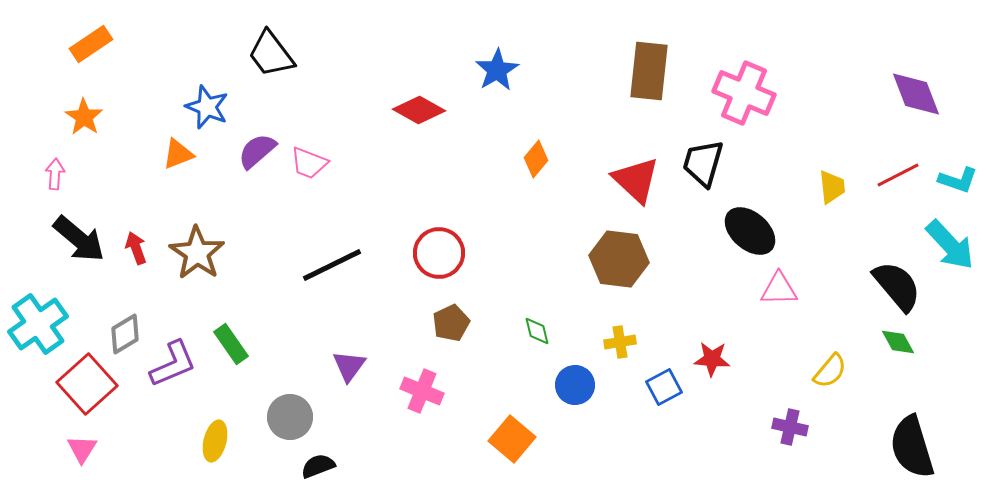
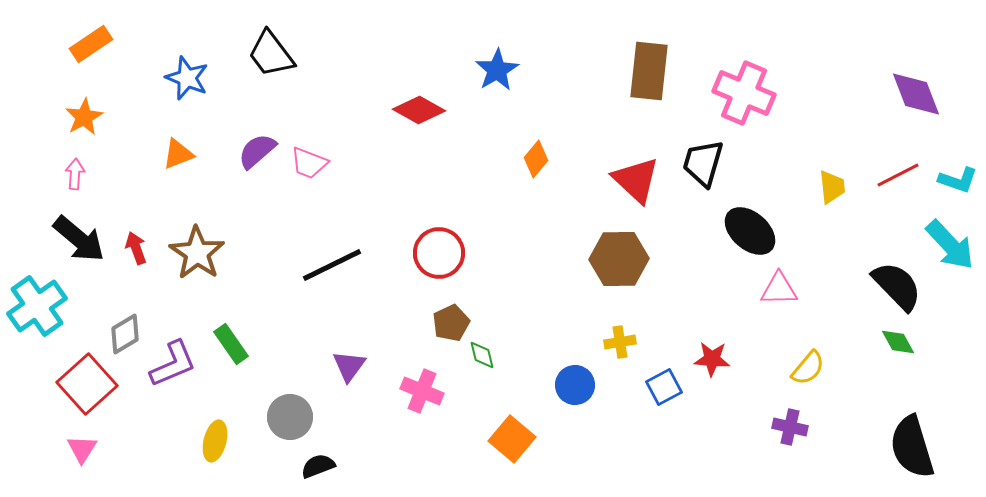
blue star at (207, 107): moved 20 px left, 29 px up
orange star at (84, 117): rotated 9 degrees clockwise
pink arrow at (55, 174): moved 20 px right
brown hexagon at (619, 259): rotated 8 degrees counterclockwise
black semicircle at (897, 286): rotated 4 degrees counterclockwise
cyan cross at (38, 324): moved 1 px left, 18 px up
green diamond at (537, 331): moved 55 px left, 24 px down
yellow semicircle at (830, 371): moved 22 px left, 3 px up
